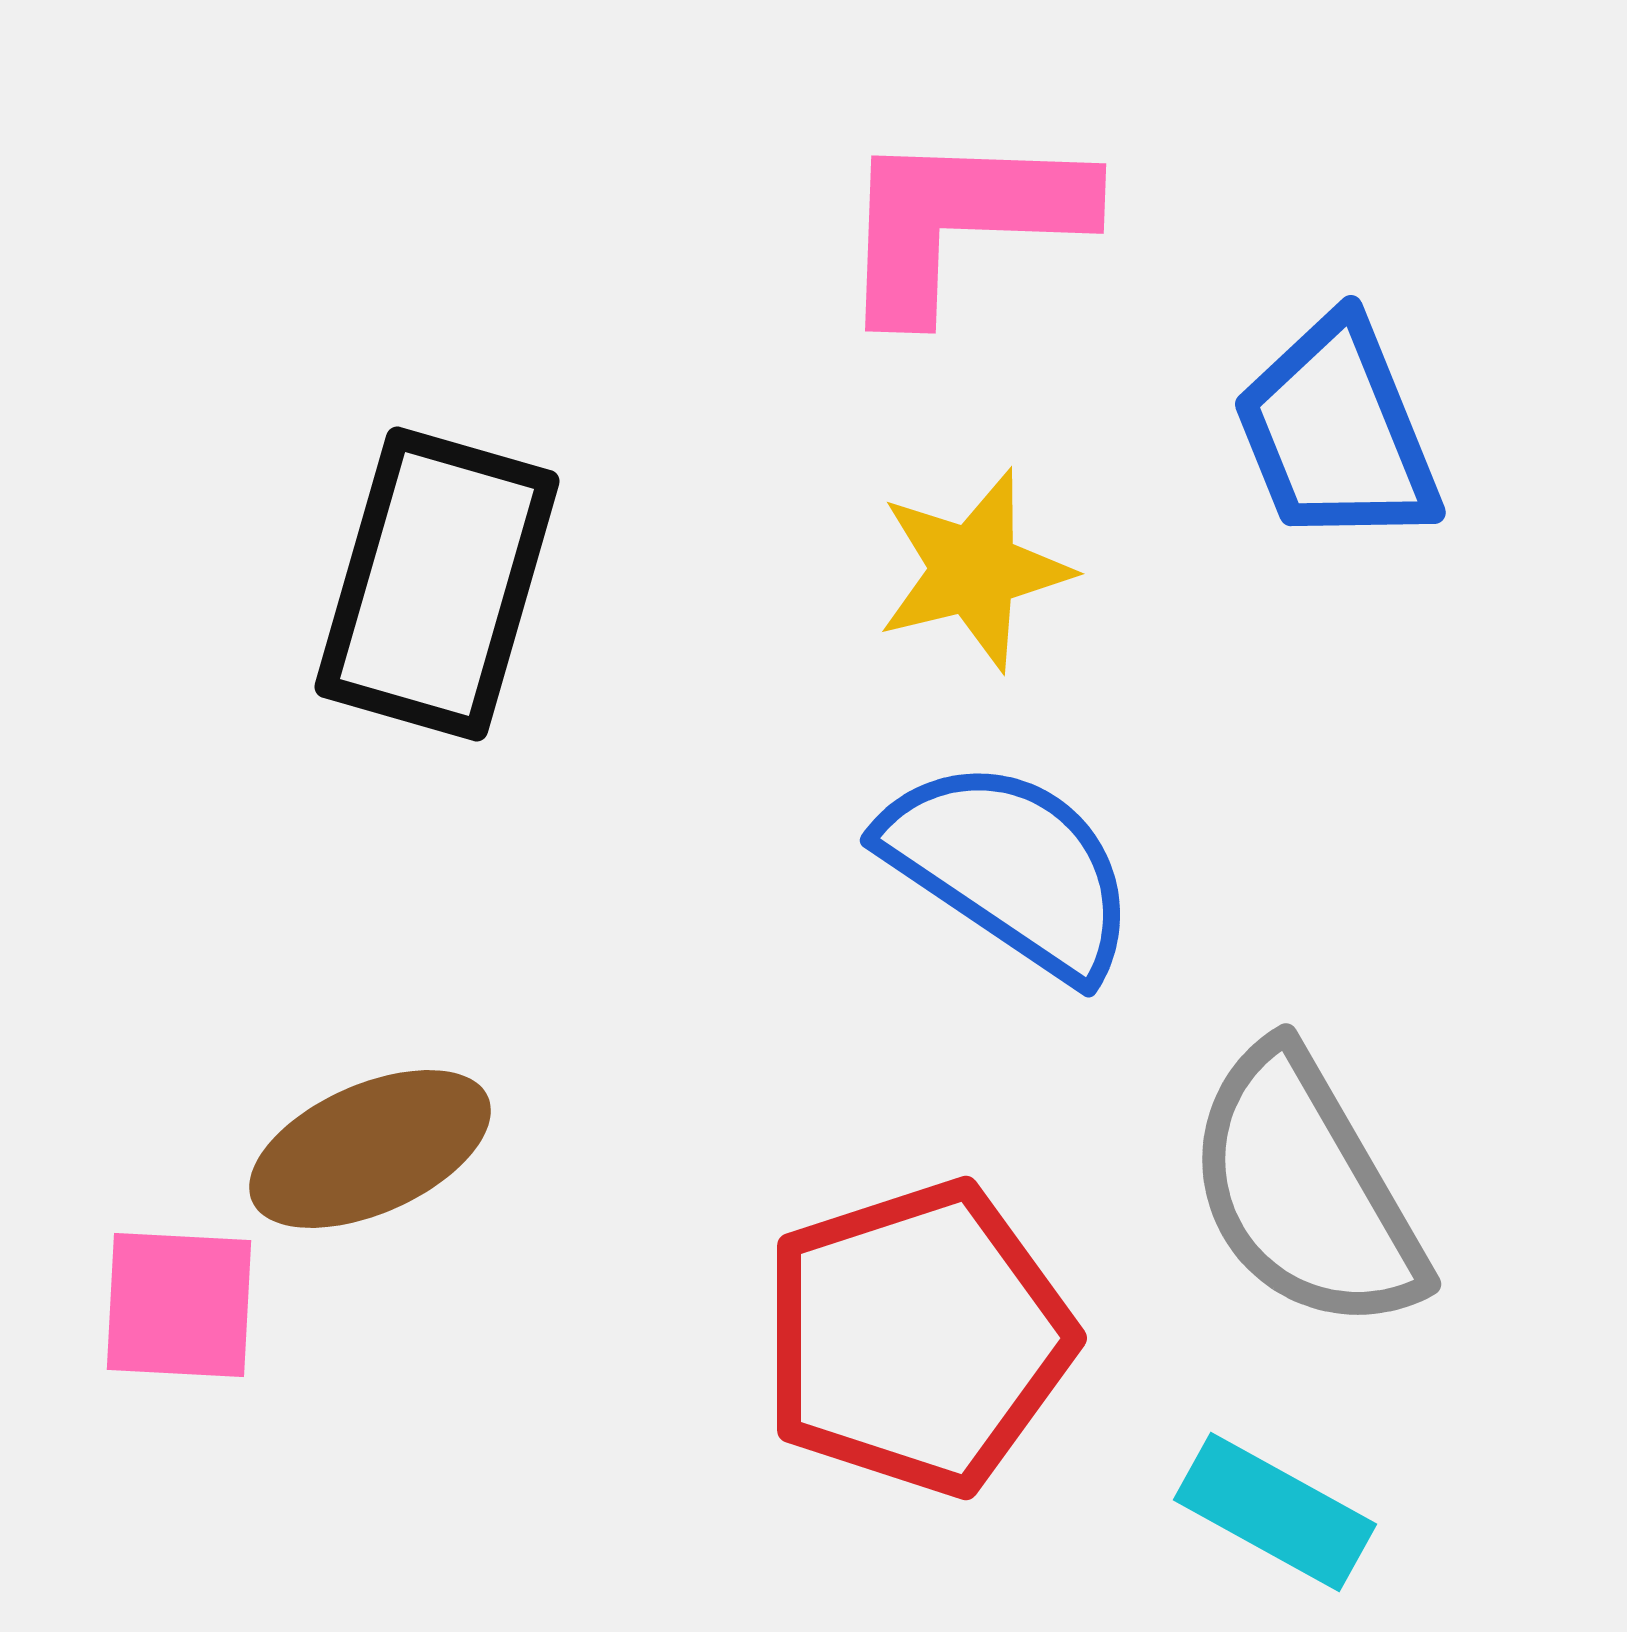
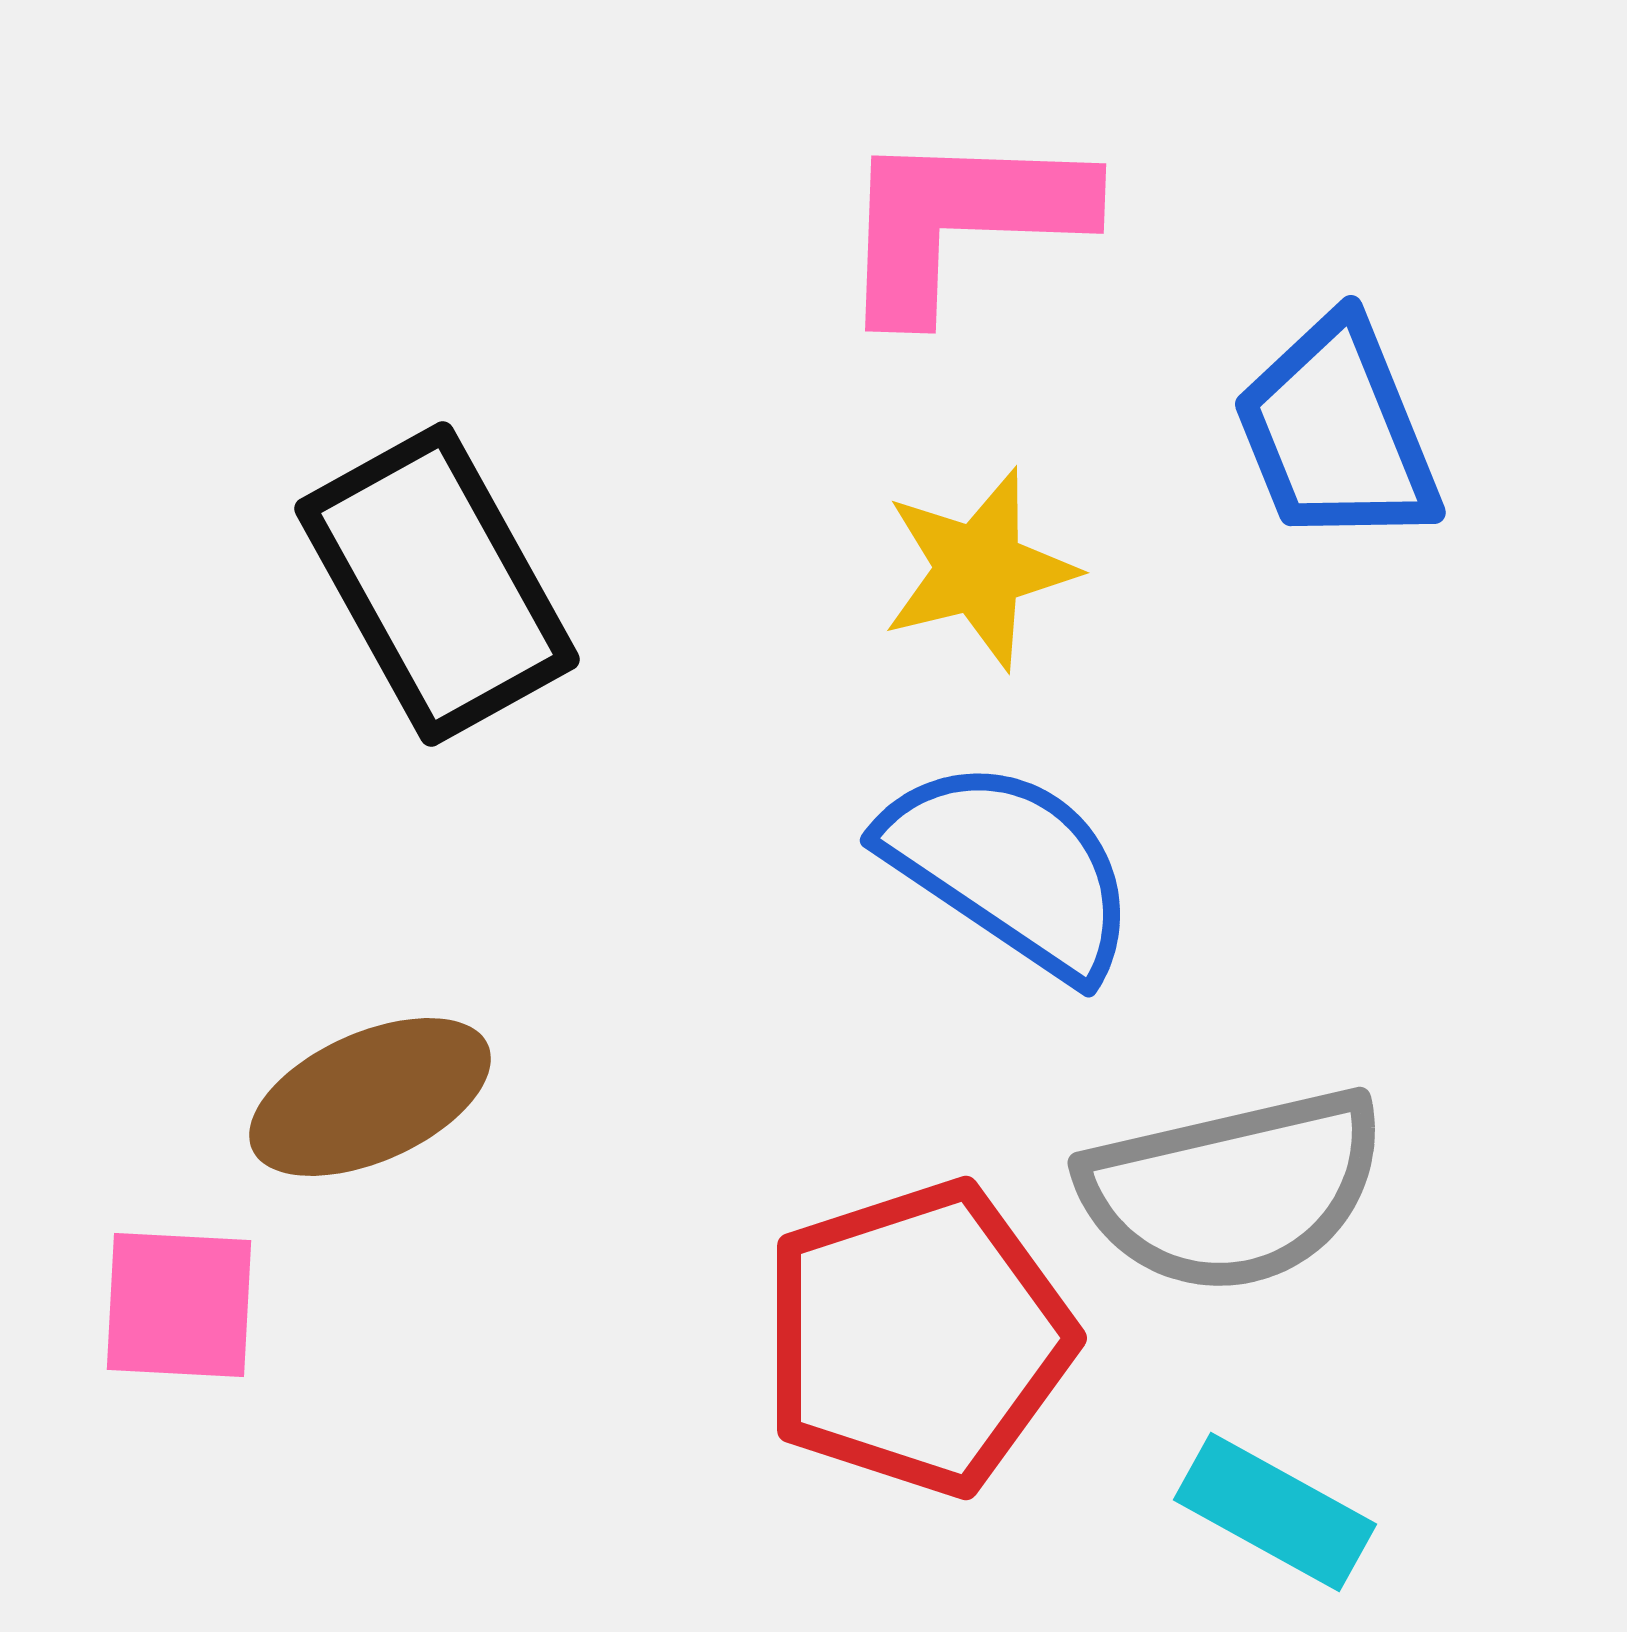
yellow star: moved 5 px right, 1 px up
black rectangle: rotated 45 degrees counterclockwise
brown ellipse: moved 52 px up
gray semicircle: moved 72 px left; rotated 73 degrees counterclockwise
